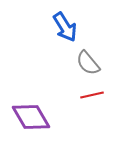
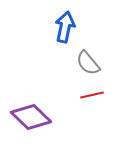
blue arrow: rotated 136 degrees counterclockwise
purple diamond: rotated 15 degrees counterclockwise
